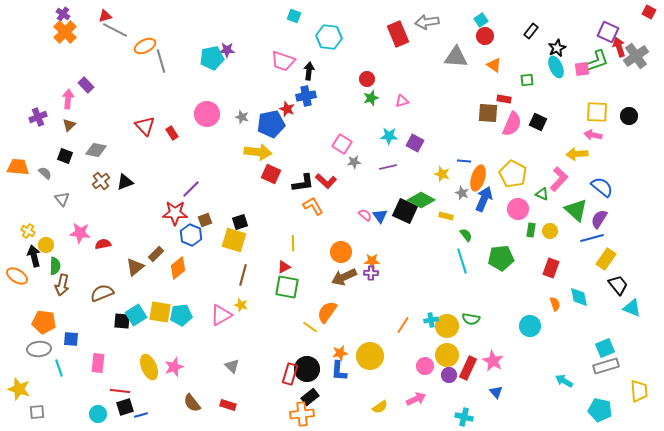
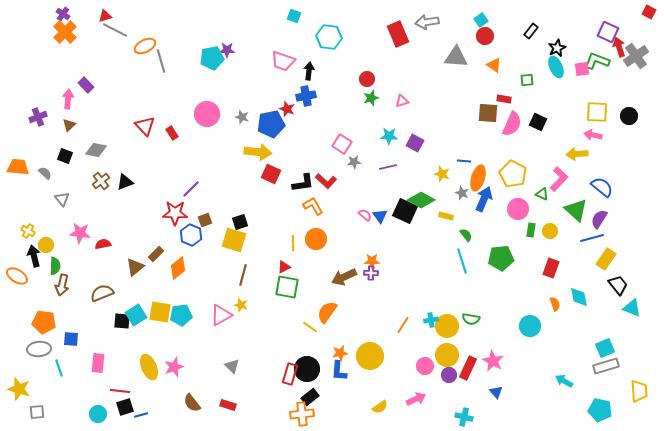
green L-shape at (597, 61): rotated 140 degrees counterclockwise
orange circle at (341, 252): moved 25 px left, 13 px up
